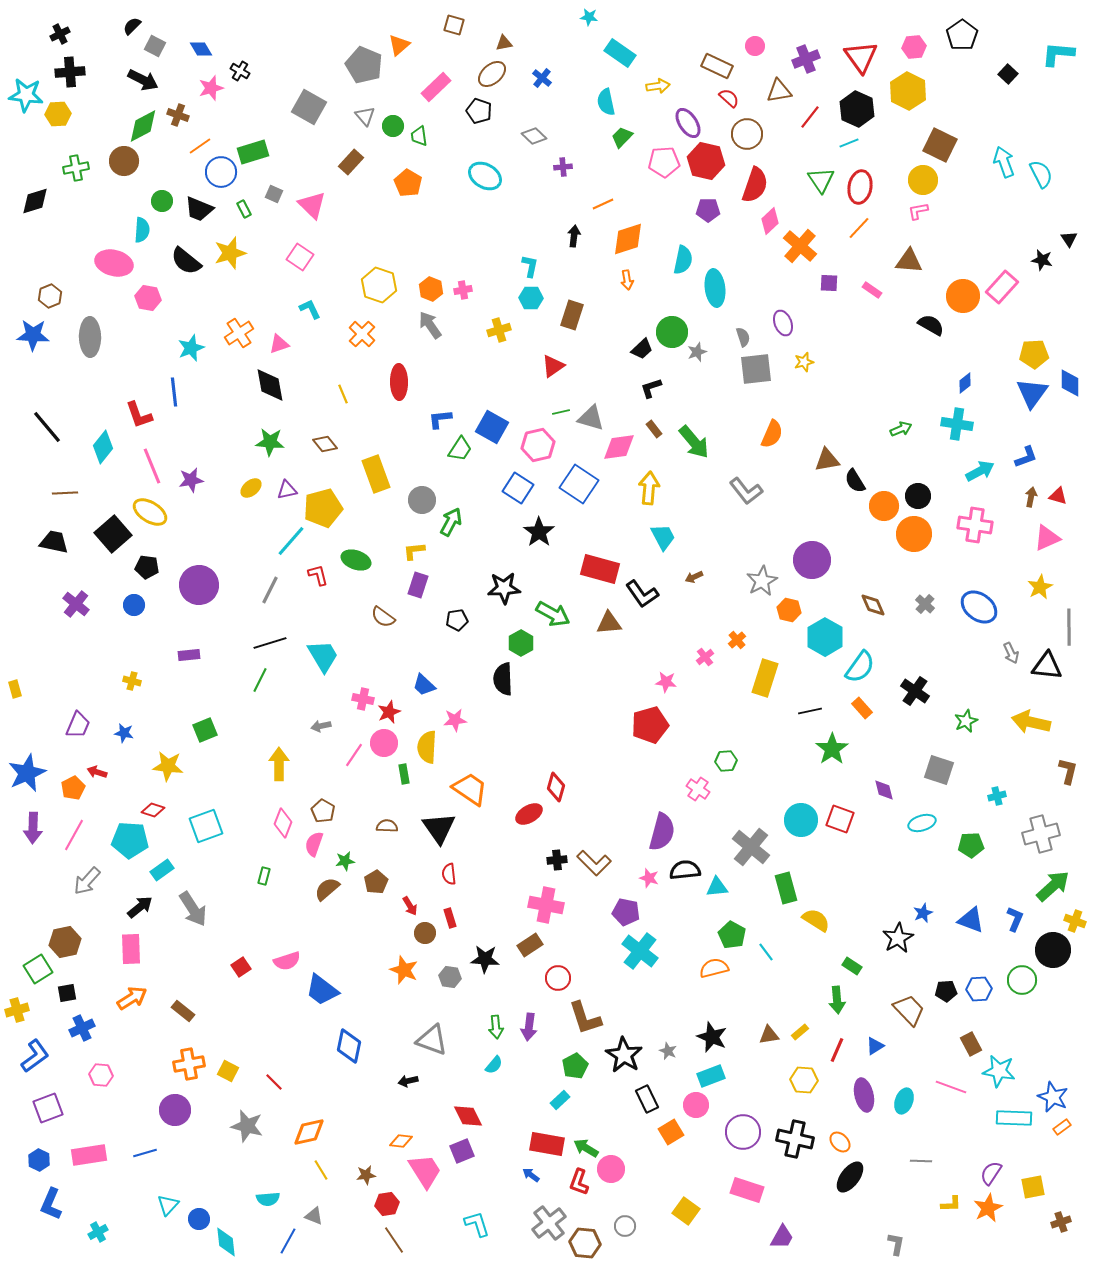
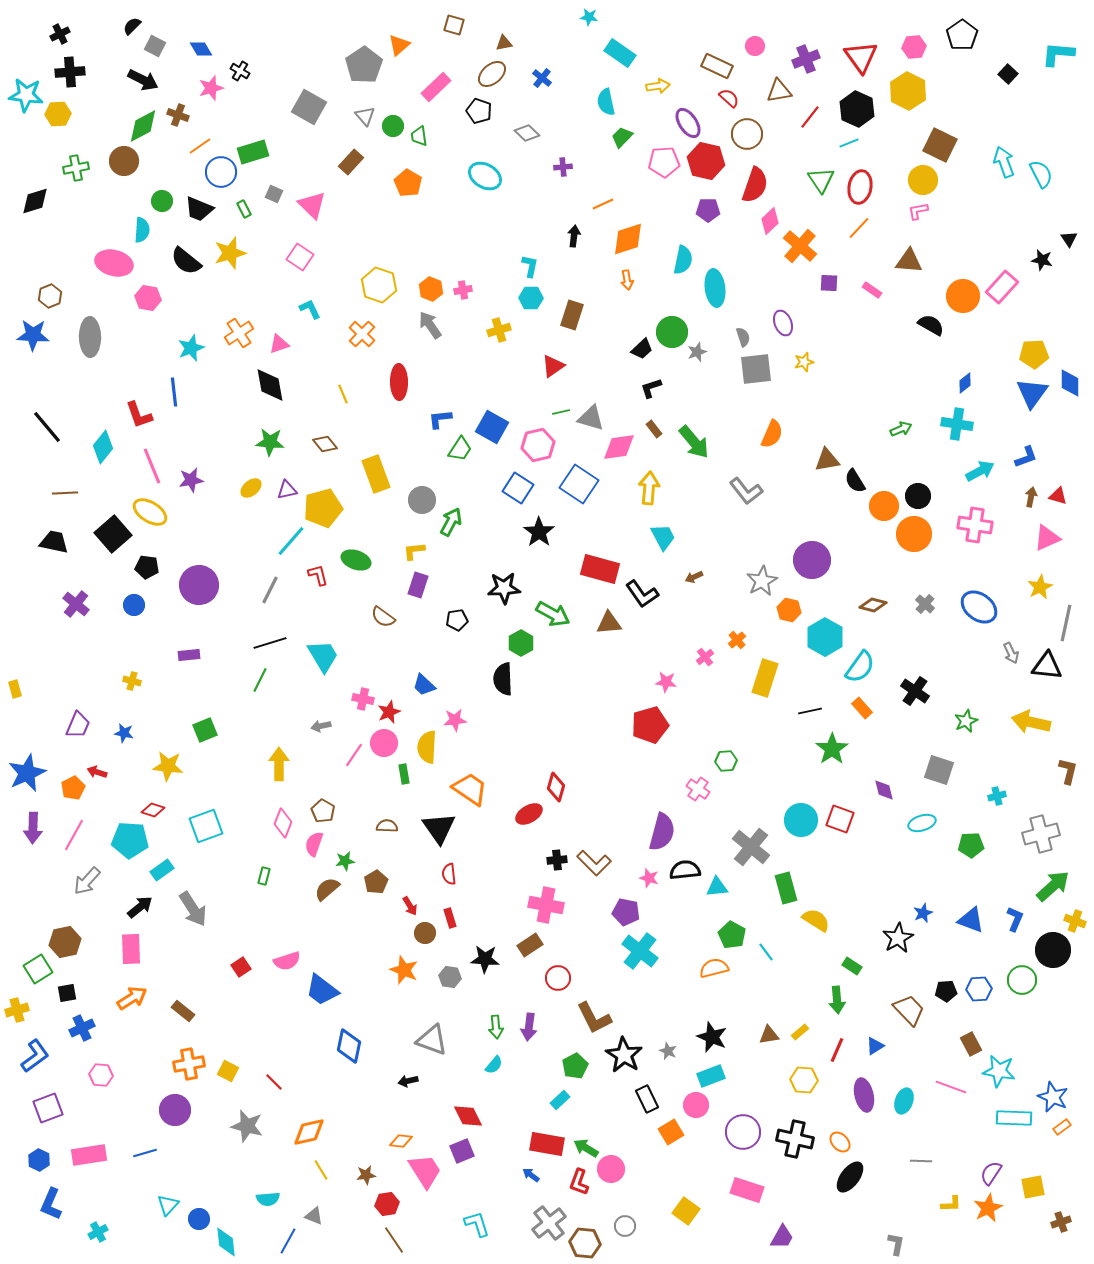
gray pentagon at (364, 65): rotated 15 degrees clockwise
gray diamond at (534, 136): moved 7 px left, 3 px up
brown diamond at (873, 605): rotated 52 degrees counterclockwise
gray line at (1069, 627): moved 3 px left, 4 px up; rotated 12 degrees clockwise
brown L-shape at (585, 1018): moved 9 px right; rotated 9 degrees counterclockwise
